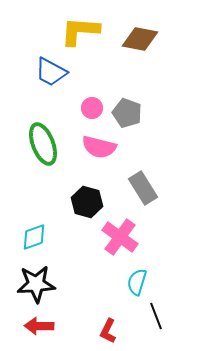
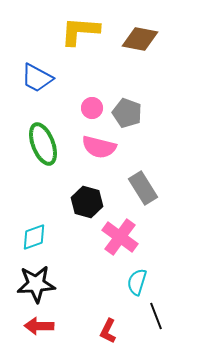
blue trapezoid: moved 14 px left, 6 px down
